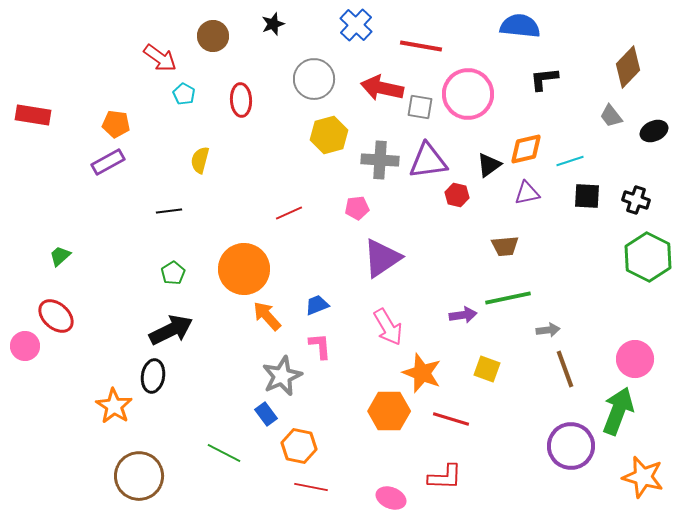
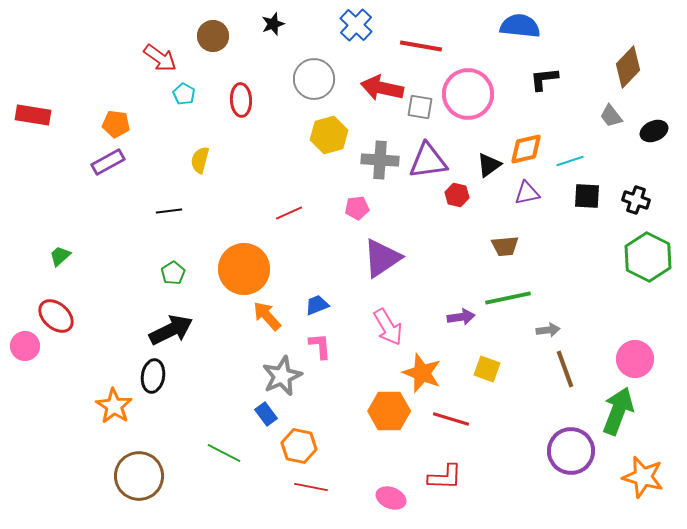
purple arrow at (463, 315): moved 2 px left, 2 px down
purple circle at (571, 446): moved 5 px down
